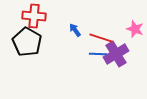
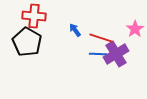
pink star: rotated 18 degrees clockwise
